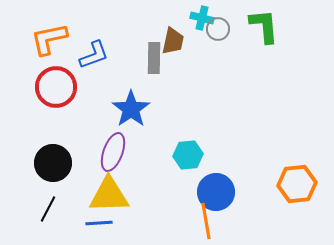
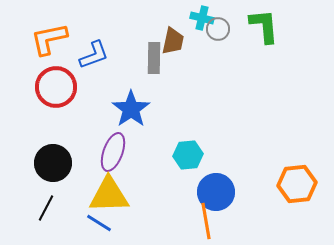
black line: moved 2 px left, 1 px up
blue line: rotated 36 degrees clockwise
